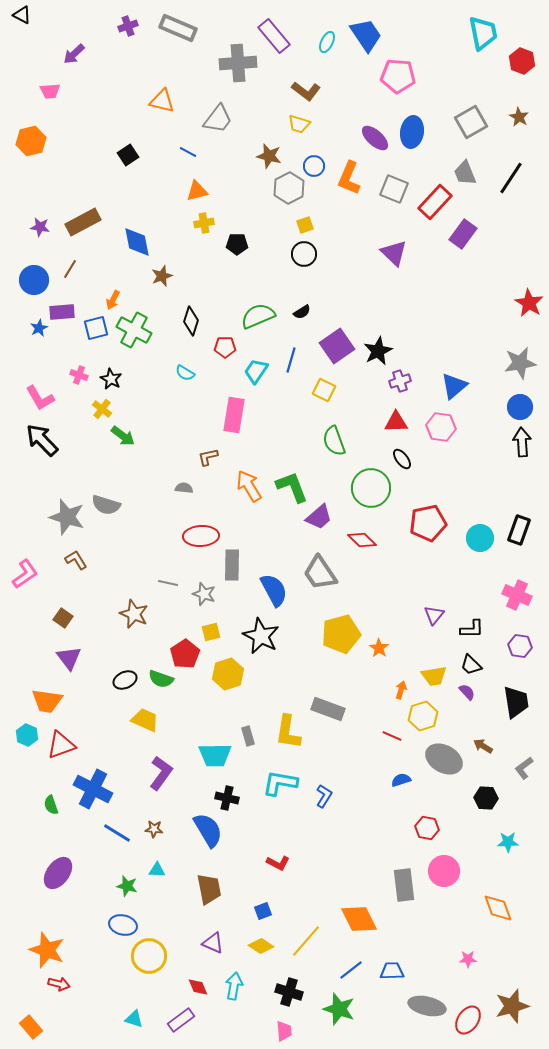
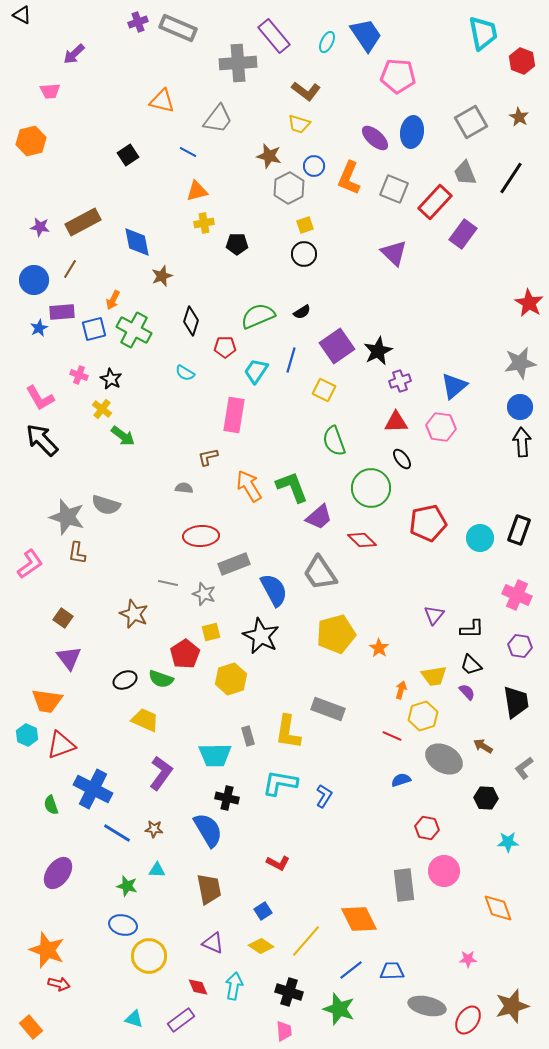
purple cross at (128, 26): moved 10 px right, 4 px up
blue square at (96, 328): moved 2 px left, 1 px down
brown L-shape at (76, 560): moved 1 px right, 7 px up; rotated 140 degrees counterclockwise
gray rectangle at (232, 565): moved 2 px right, 1 px up; rotated 68 degrees clockwise
pink L-shape at (25, 574): moved 5 px right, 10 px up
yellow pentagon at (341, 634): moved 5 px left
yellow hexagon at (228, 674): moved 3 px right, 5 px down
blue square at (263, 911): rotated 12 degrees counterclockwise
